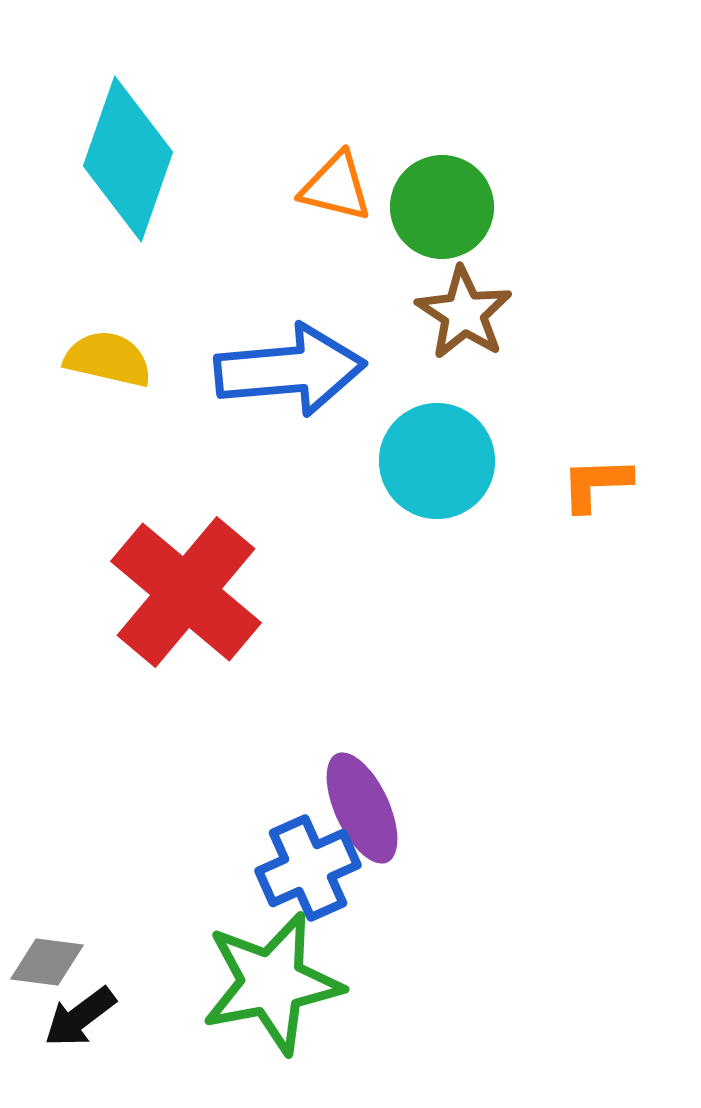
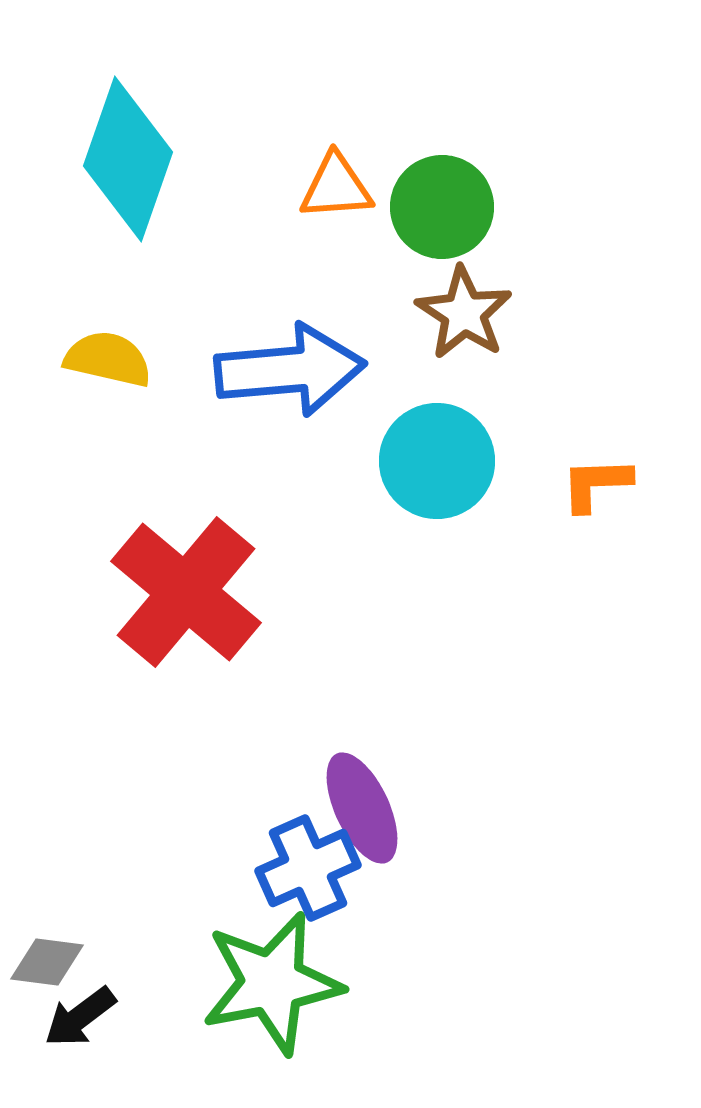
orange triangle: rotated 18 degrees counterclockwise
